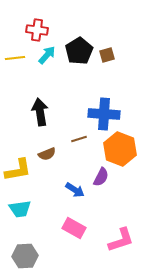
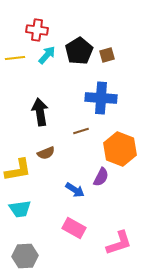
blue cross: moved 3 px left, 16 px up
brown line: moved 2 px right, 8 px up
brown semicircle: moved 1 px left, 1 px up
pink L-shape: moved 2 px left, 3 px down
